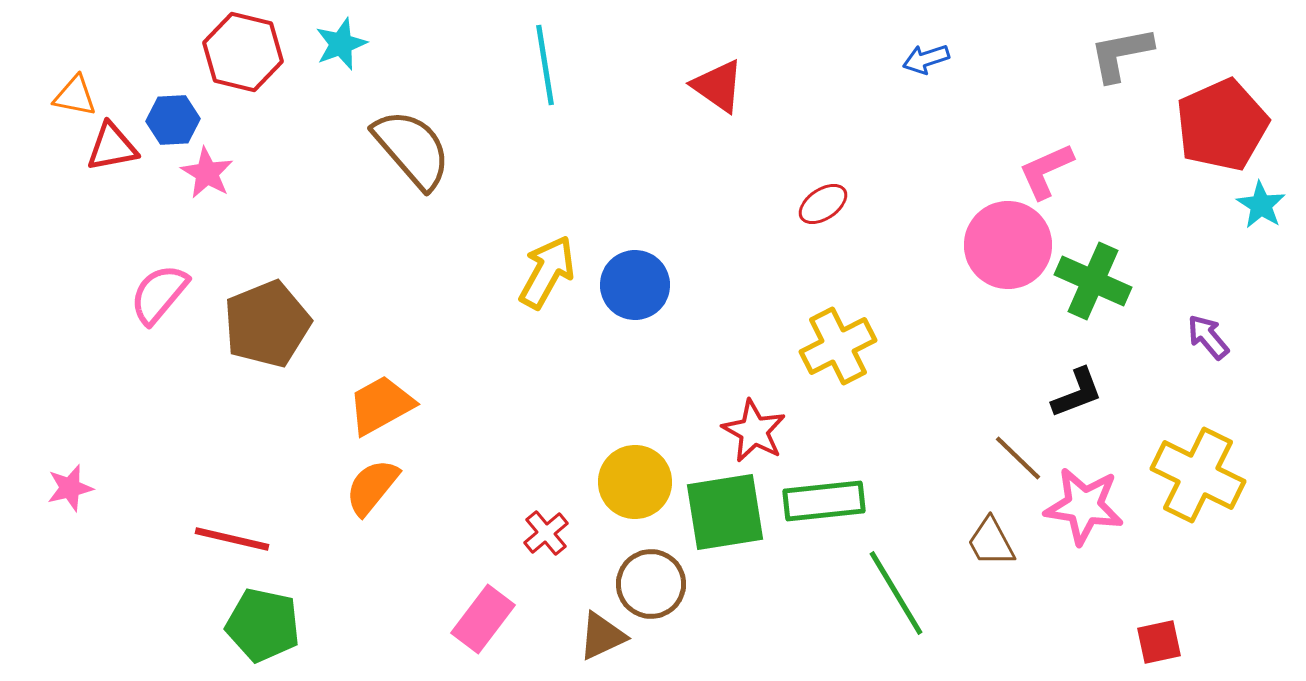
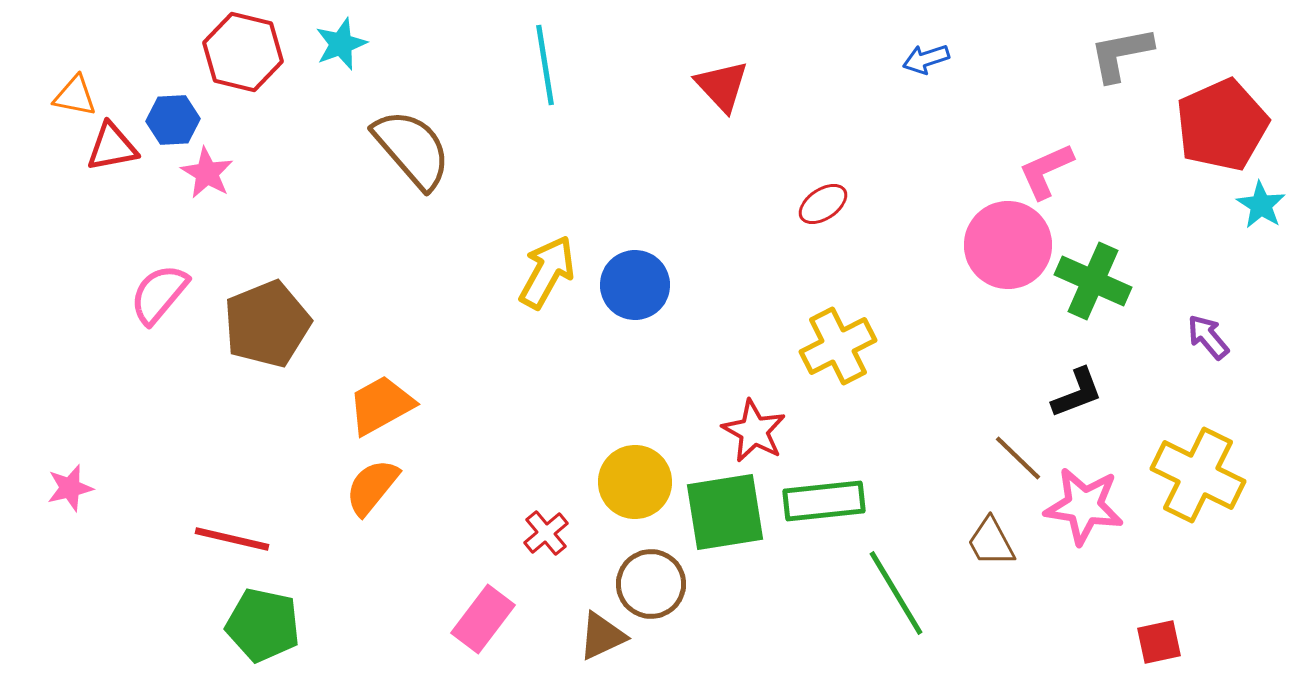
red triangle at (718, 86): moved 4 px right; rotated 12 degrees clockwise
